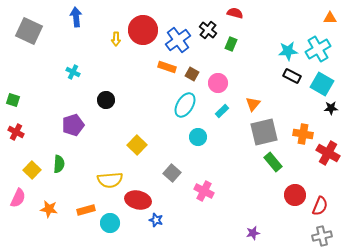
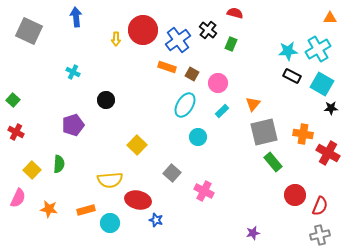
green square at (13, 100): rotated 24 degrees clockwise
gray cross at (322, 236): moved 2 px left, 1 px up
